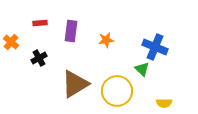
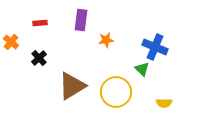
purple rectangle: moved 10 px right, 11 px up
black cross: rotated 14 degrees counterclockwise
brown triangle: moved 3 px left, 2 px down
yellow circle: moved 1 px left, 1 px down
